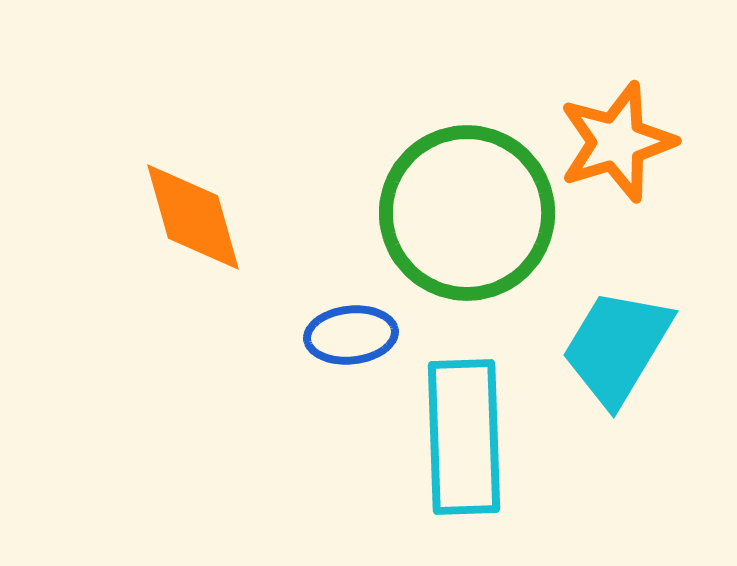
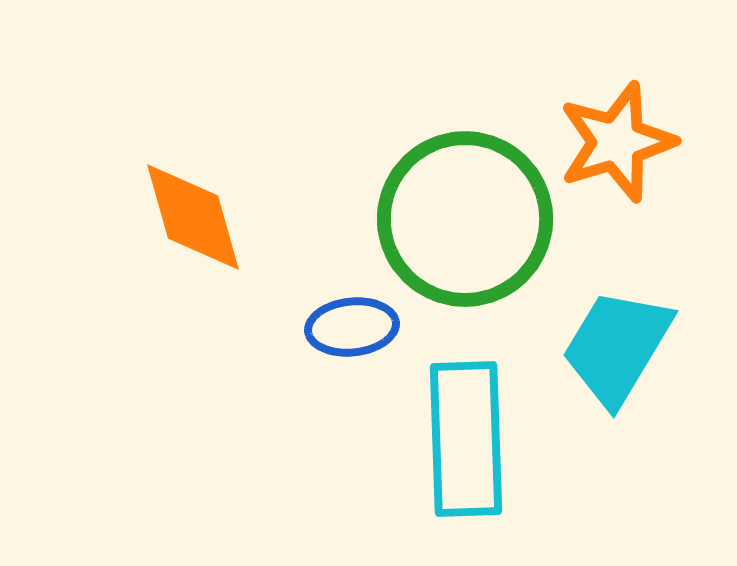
green circle: moved 2 px left, 6 px down
blue ellipse: moved 1 px right, 8 px up
cyan rectangle: moved 2 px right, 2 px down
